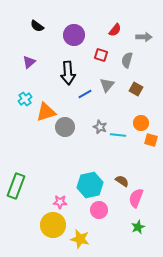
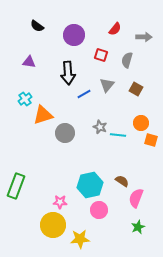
red semicircle: moved 1 px up
purple triangle: rotated 48 degrees clockwise
blue line: moved 1 px left
orange triangle: moved 3 px left, 3 px down
gray circle: moved 6 px down
yellow star: rotated 18 degrees counterclockwise
